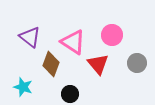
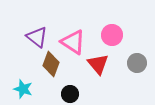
purple triangle: moved 7 px right
cyan star: moved 2 px down
